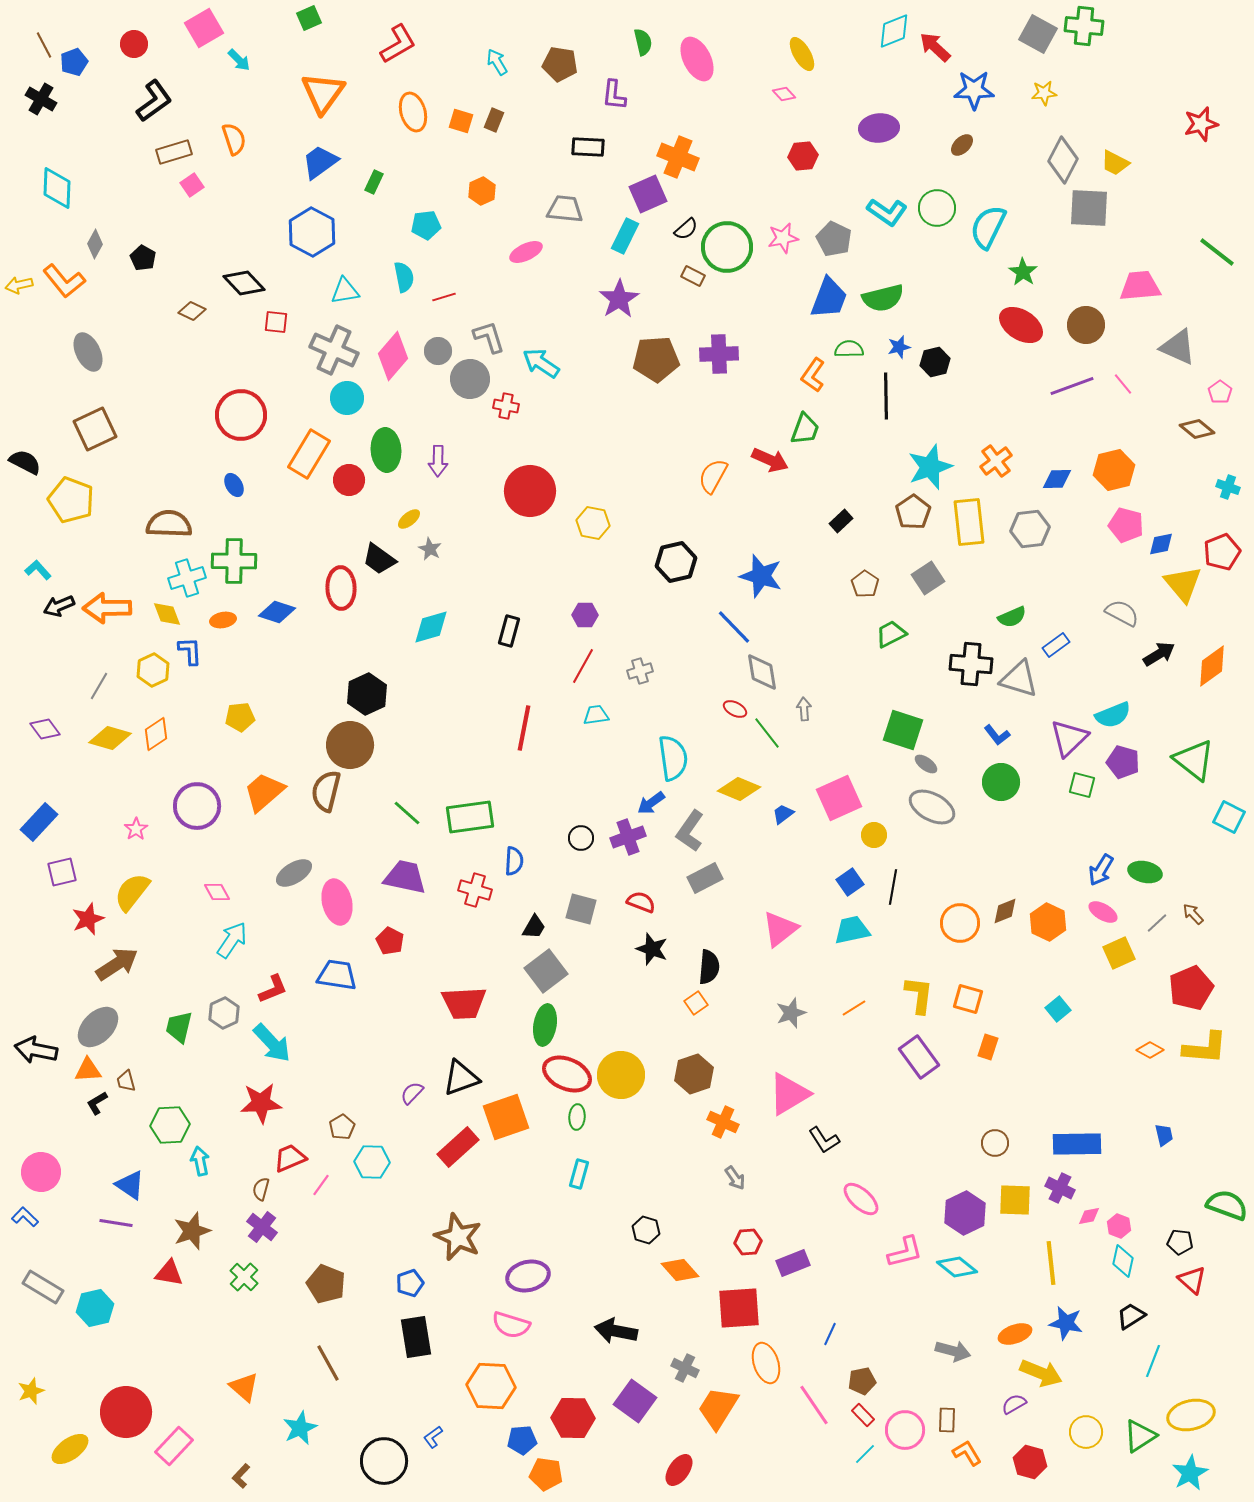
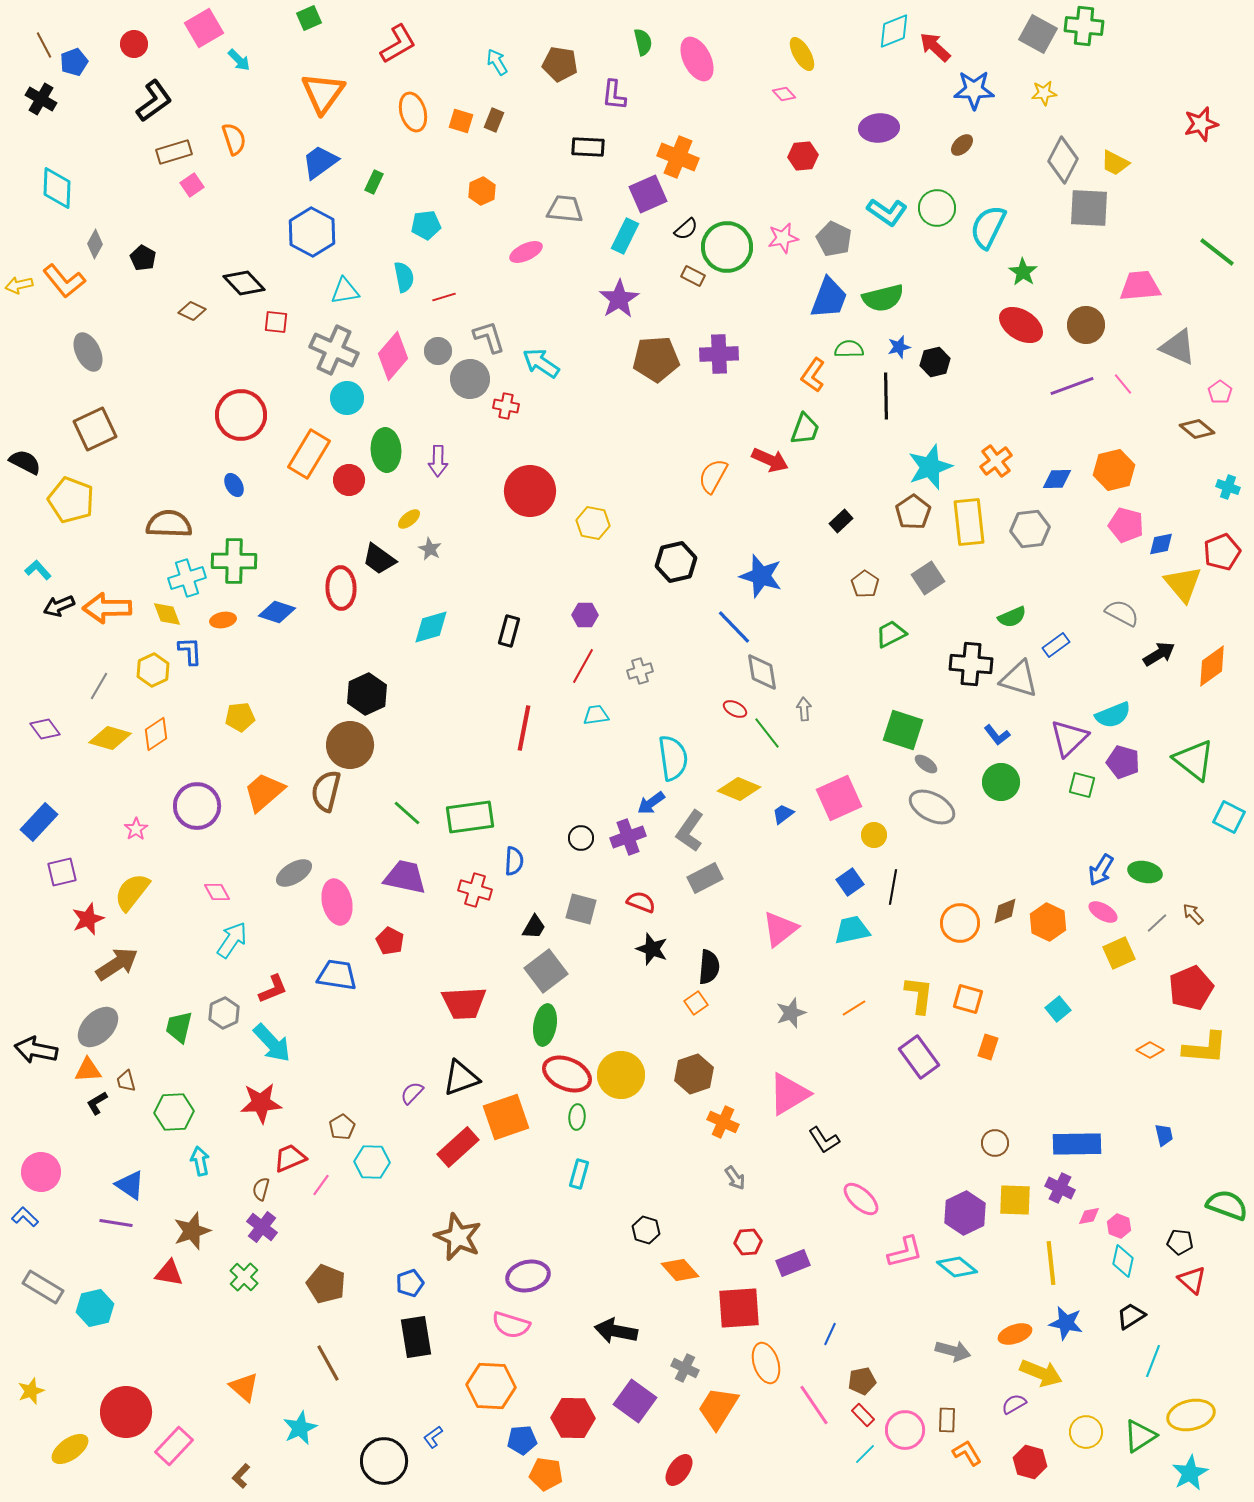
green hexagon at (170, 1125): moved 4 px right, 13 px up
